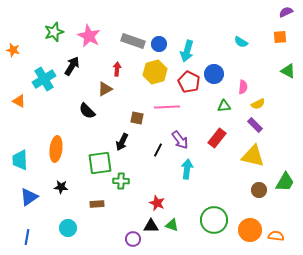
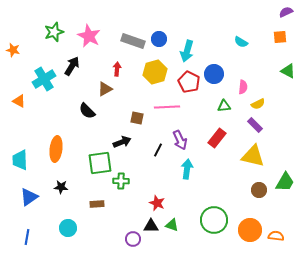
blue circle at (159, 44): moved 5 px up
purple arrow at (180, 140): rotated 12 degrees clockwise
black arrow at (122, 142): rotated 138 degrees counterclockwise
